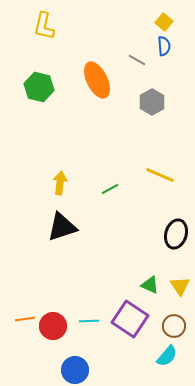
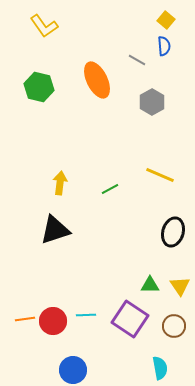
yellow square: moved 2 px right, 2 px up
yellow L-shape: rotated 48 degrees counterclockwise
black triangle: moved 7 px left, 3 px down
black ellipse: moved 3 px left, 2 px up
green triangle: rotated 24 degrees counterclockwise
cyan line: moved 3 px left, 6 px up
red circle: moved 5 px up
cyan semicircle: moved 7 px left, 12 px down; rotated 50 degrees counterclockwise
blue circle: moved 2 px left
